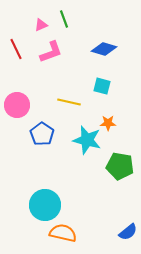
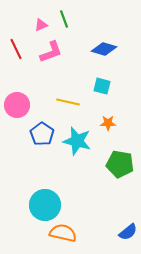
yellow line: moved 1 px left
cyan star: moved 10 px left, 1 px down
green pentagon: moved 2 px up
